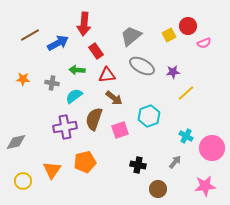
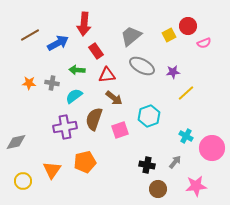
orange star: moved 6 px right, 4 px down
black cross: moved 9 px right
pink star: moved 9 px left
